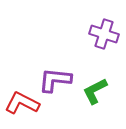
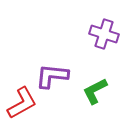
purple L-shape: moved 3 px left, 4 px up
red L-shape: rotated 124 degrees clockwise
